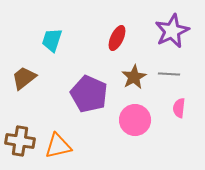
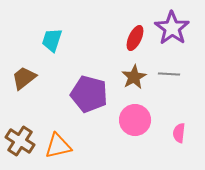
purple star: moved 3 px up; rotated 12 degrees counterclockwise
red ellipse: moved 18 px right
purple pentagon: rotated 9 degrees counterclockwise
pink semicircle: moved 25 px down
brown cross: rotated 24 degrees clockwise
